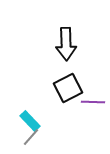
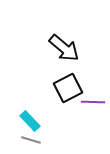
black arrow: moved 2 px left, 4 px down; rotated 48 degrees counterclockwise
gray line: moved 3 px down; rotated 66 degrees clockwise
